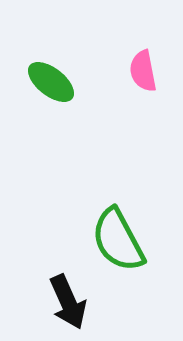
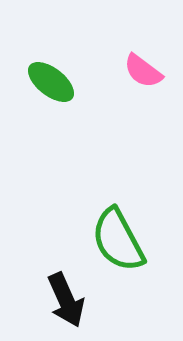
pink semicircle: rotated 42 degrees counterclockwise
black arrow: moved 2 px left, 2 px up
